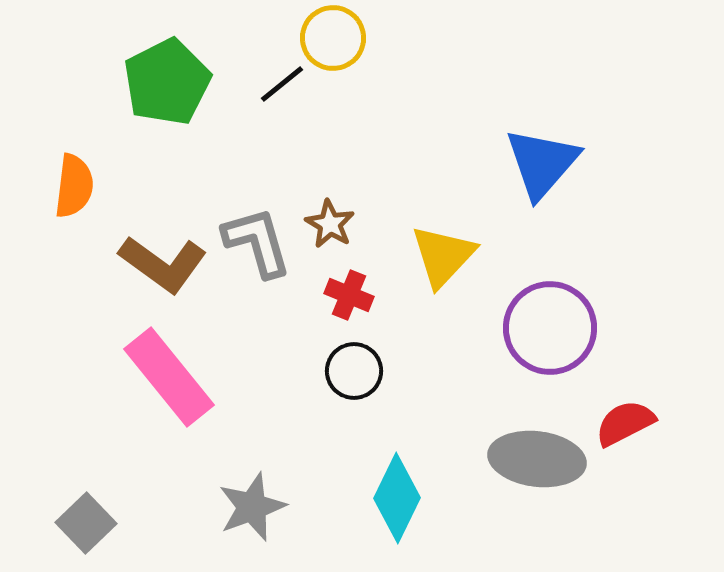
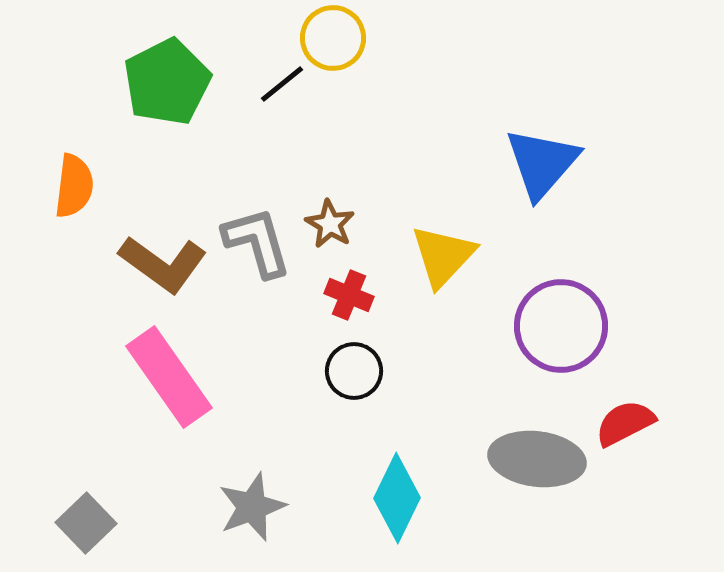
purple circle: moved 11 px right, 2 px up
pink rectangle: rotated 4 degrees clockwise
